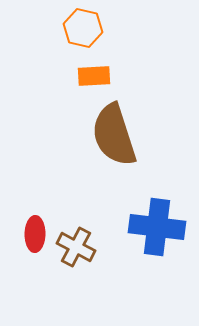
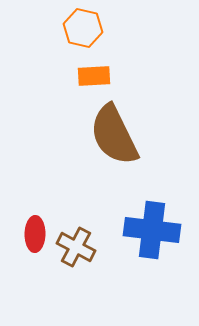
brown semicircle: rotated 8 degrees counterclockwise
blue cross: moved 5 px left, 3 px down
